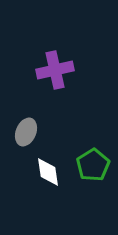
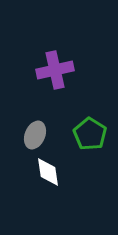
gray ellipse: moved 9 px right, 3 px down
green pentagon: moved 3 px left, 31 px up; rotated 8 degrees counterclockwise
